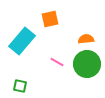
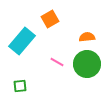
orange square: rotated 18 degrees counterclockwise
orange semicircle: moved 1 px right, 2 px up
green square: rotated 16 degrees counterclockwise
